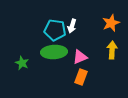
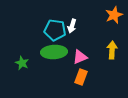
orange star: moved 3 px right, 8 px up
